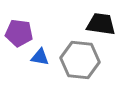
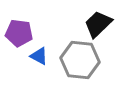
black trapezoid: moved 3 px left; rotated 52 degrees counterclockwise
blue triangle: moved 1 px left, 1 px up; rotated 18 degrees clockwise
